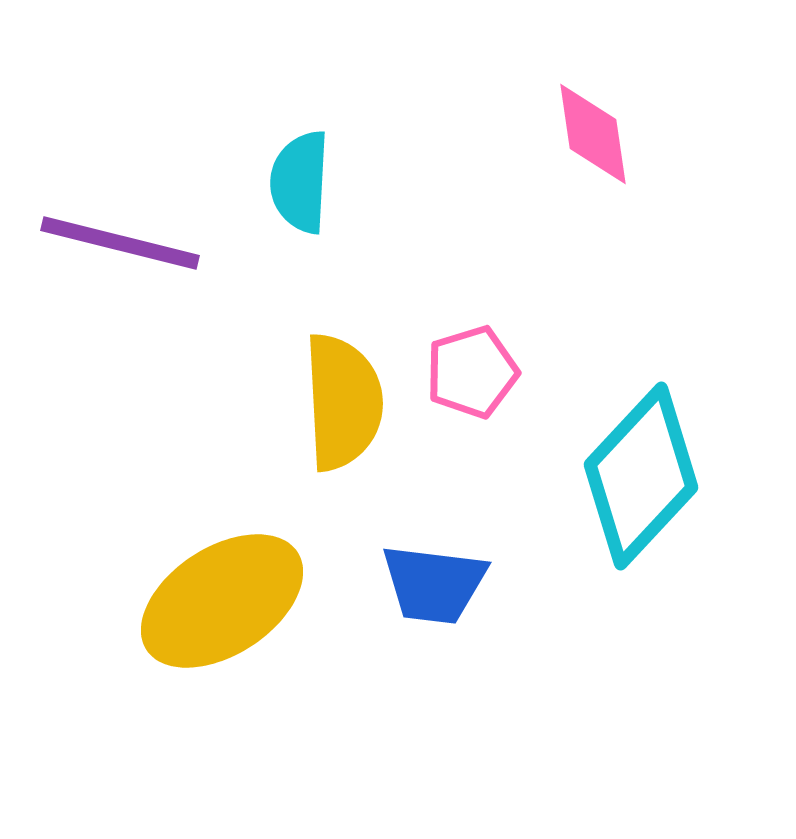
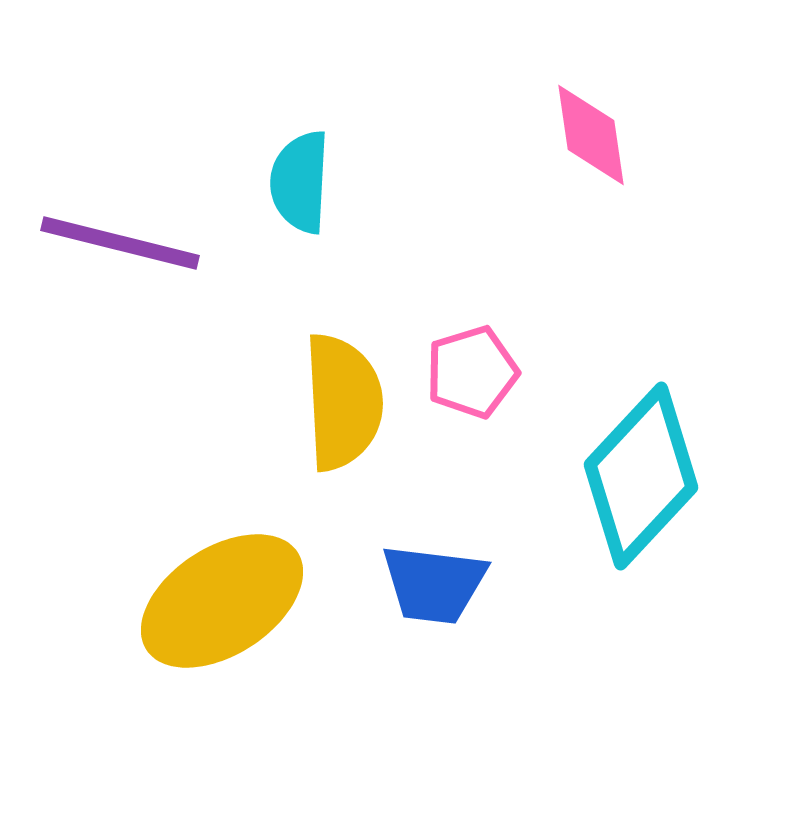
pink diamond: moved 2 px left, 1 px down
